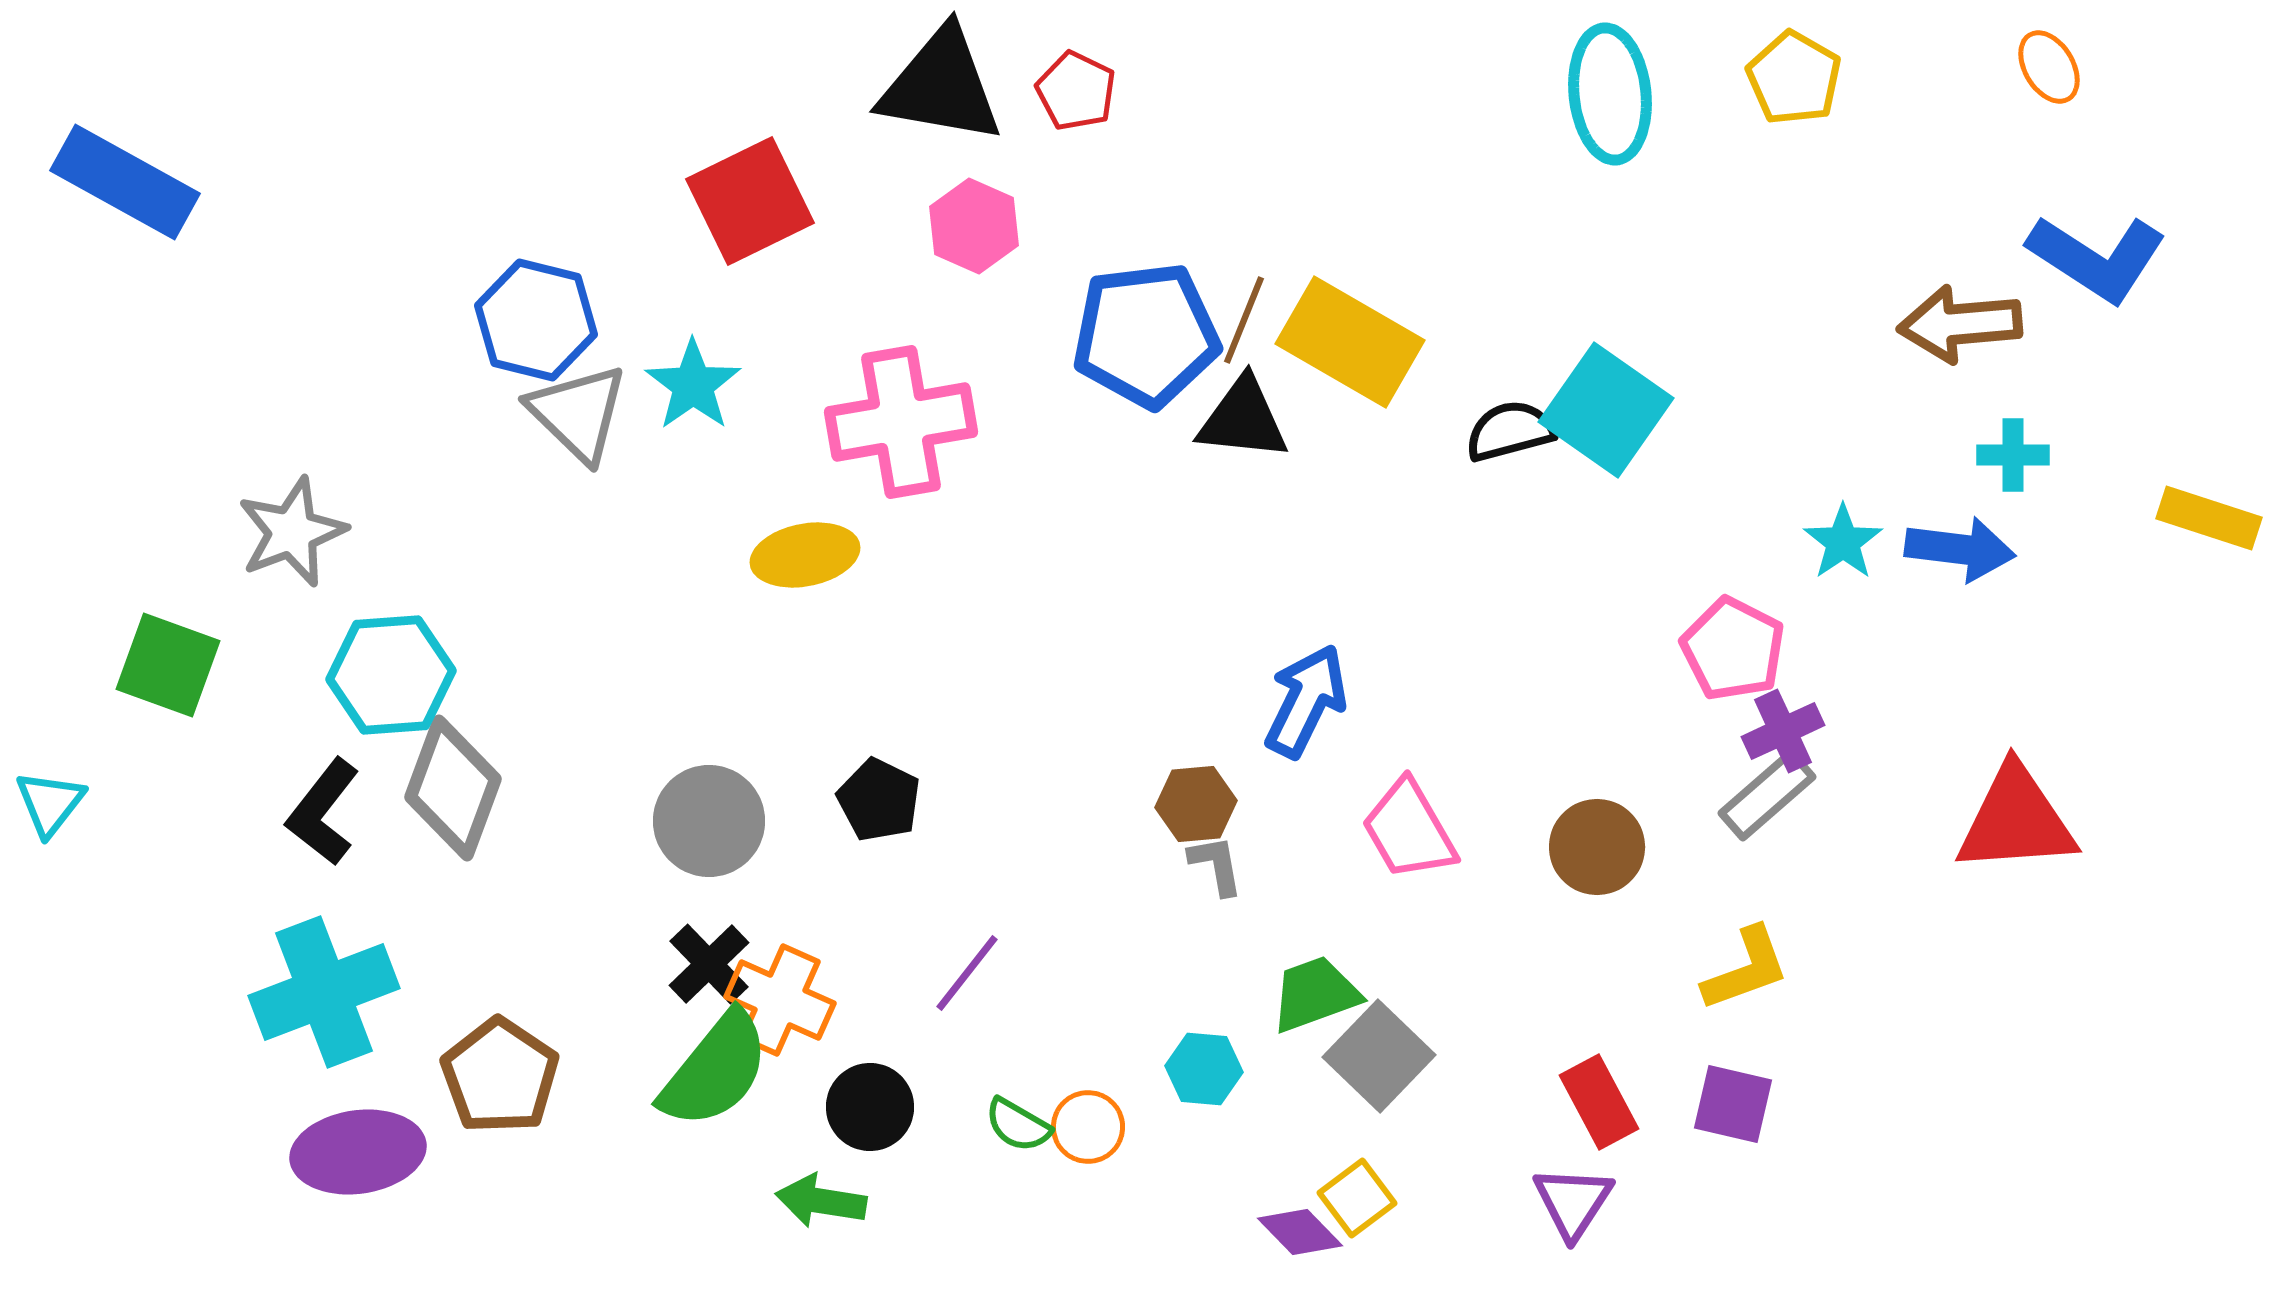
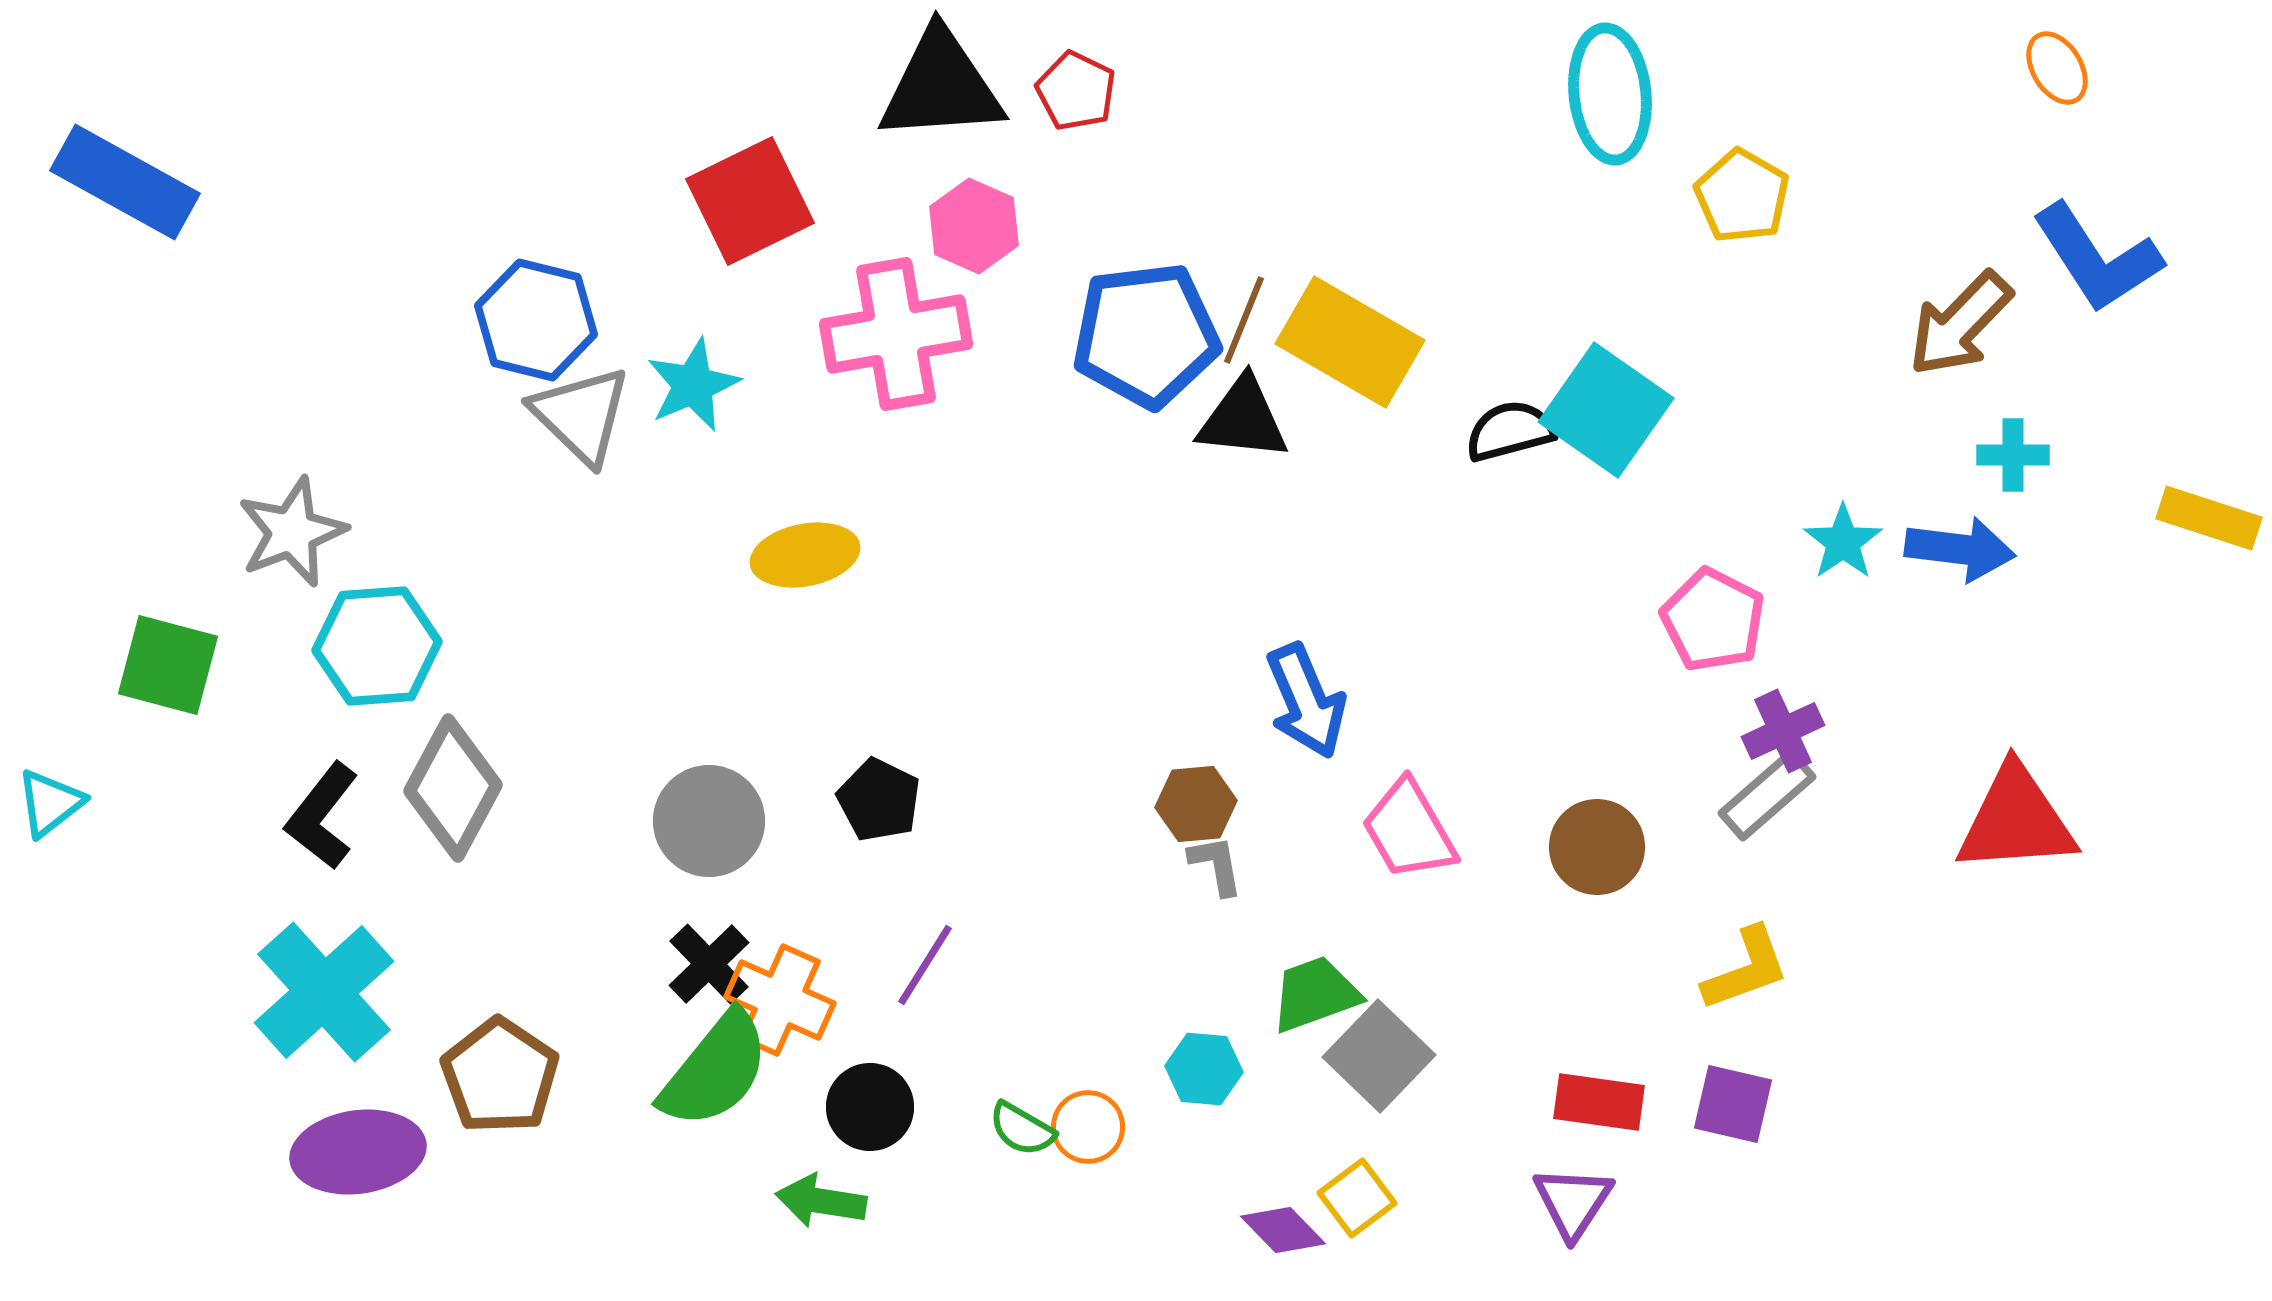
orange ellipse at (2049, 67): moved 8 px right, 1 px down
yellow pentagon at (1794, 78): moved 52 px left, 118 px down
black triangle at (941, 86): rotated 14 degrees counterclockwise
blue L-shape at (2097, 258): rotated 24 degrees clockwise
brown arrow at (1960, 324): rotated 41 degrees counterclockwise
cyan star at (693, 385): rotated 12 degrees clockwise
gray triangle at (578, 413): moved 3 px right, 2 px down
pink cross at (901, 422): moved 5 px left, 88 px up
pink pentagon at (1733, 649): moved 20 px left, 29 px up
green square at (168, 665): rotated 5 degrees counterclockwise
cyan hexagon at (391, 675): moved 14 px left, 29 px up
blue arrow at (1306, 701): rotated 131 degrees clockwise
gray diamond at (453, 788): rotated 8 degrees clockwise
cyan triangle at (50, 803): rotated 14 degrees clockwise
black L-shape at (323, 812): moved 1 px left, 4 px down
purple line at (967, 973): moved 42 px left, 8 px up; rotated 6 degrees counterclockwise
cyan cross at (324, 992): rotated 21 degrees counterclockwise
red rectangle at (1599, 1102): rotated 54 degrees counterclockwise
green semicircle at (1018, 1125): moved 4 px right, 4 px down
purple diamond at (1300, 1232): moved 17 px left, 2 px up
